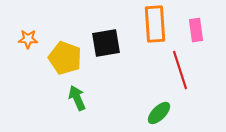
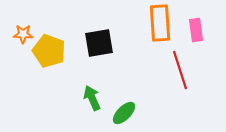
orange rectangle: moved 5 px right, 1 px up
orange star: moved 5 px left, 5 px up
black square: moved 7 px left
yellow pentagon: moved 16 px left, 7 px up
green arrow: moved 15 px right
green ellipse: moved 35 px left
